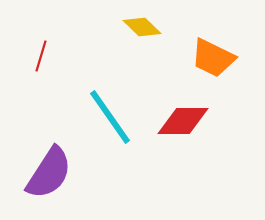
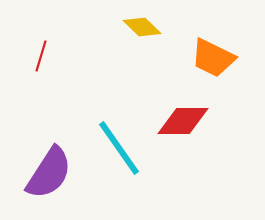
cyan line: moved 9 px right, 31 px down
